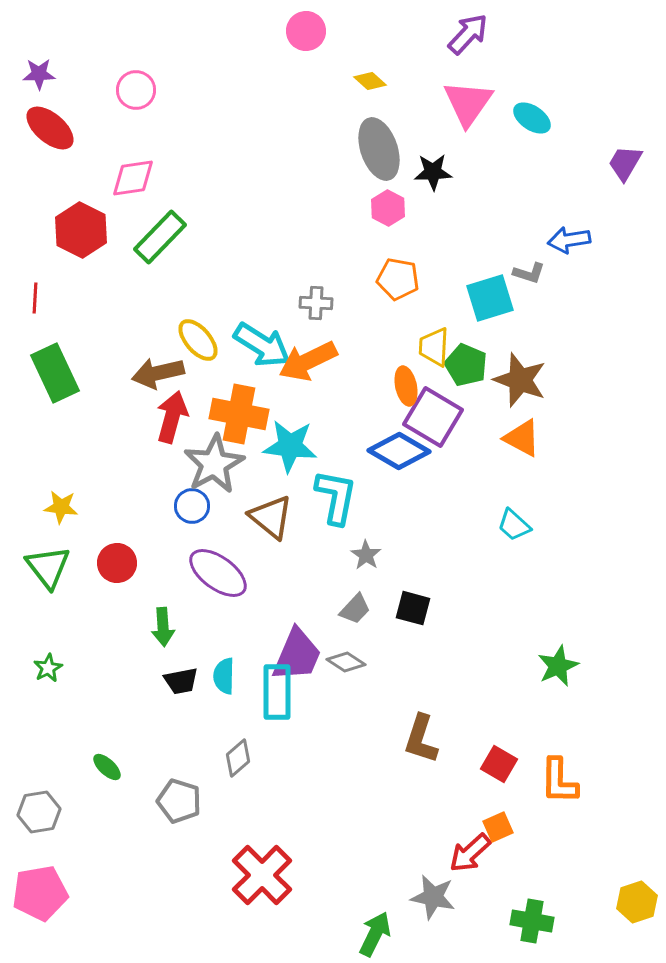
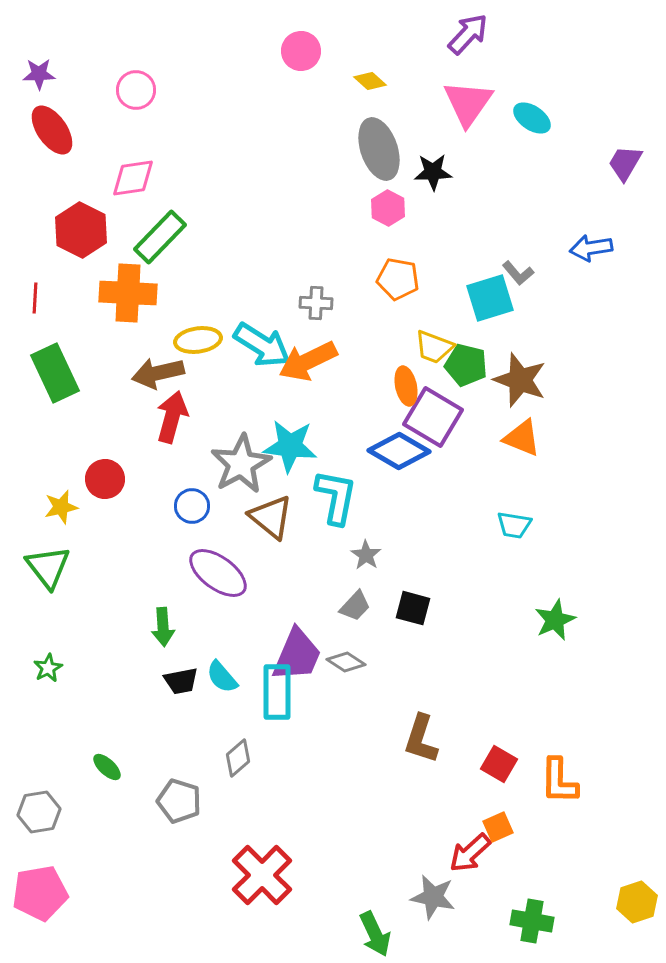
pink circle at (306, 31): moved 5 px left, 20 px down
red ellipse at (50, 128): moved 2 px right, 2 px down; rotated 15 degrees clockwise
blue arrow at (569, 240): moved 22 px right, 8 px down
gray L-shape at (529, 273): moved 11 px left; rotated 32 degrees clockwise
yellow ellipse at (198, 340): rotated 57 degrees counterclockwise
yellow trapezoid at (434, 347): rotated 72 degrees counterclockwise
green pentagon at (466, 365): rotated 9 degrees counterclockwise
orange cross at (239, 414): moved 111 px left, 121 px up; rotated 8 degrees counterclockwise
orange triangle at (522, 438): rotated 6 degrees counterclockwise
gray star at (214, 464): moved 27 px right
yellow star at (61, 507): rotated 20 degrees counterclockwise
cyan trapezoid at (514, 525): rotated 33 degrees counterclockwise
red circle at (117, 563): moved 12 px left, 84 px up
gray trapezoid at (355, 609): moved 3 px up
green star at (558, 666): moved 3 px left, 46 px up
cyan semicircle at (224, 676): moved 2 px left, 1 px down; rotated 42 degrees counterclockwise
green arrow at (375, 934): rotated 129 degrees clockwise
